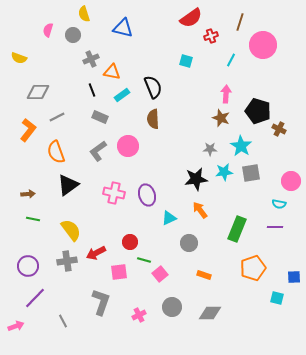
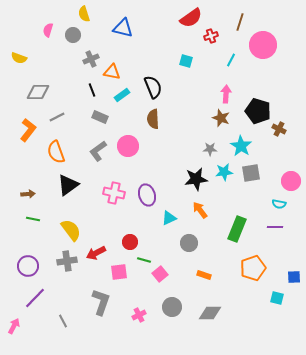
pink arrow at (16, 326): moved 2 px left; rotated 42 degrees counterclockwise
